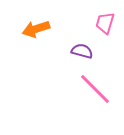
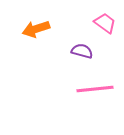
pink trapezoid: rotated 110 degrees clockwise
pink line: rotated 51 degrees counterclockwise
